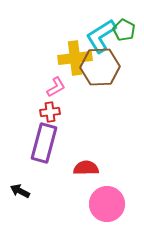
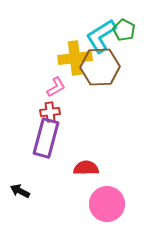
purple rectangle: moved 2 px right, 5 px up
